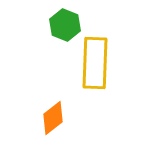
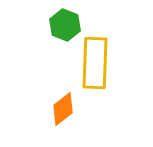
orange diamond: moved 10 px right, 9 px up
